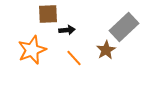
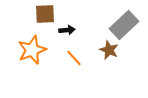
brown square: moved 3 px left
gray rectangle: moved 2 px up
brown star: moved 3 px right; rotated 18 degrees counterclockwise
